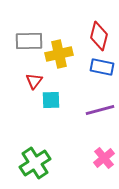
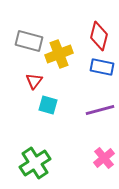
gray rectangle: rotated 16 degrees clockwise
yellow cross: rotated 8 degrees counterclockwise
cyan square: moved 3 px left, 5 px down; rotated 18 degrees clockwise
